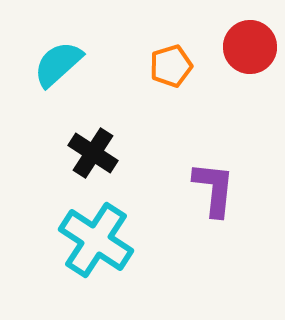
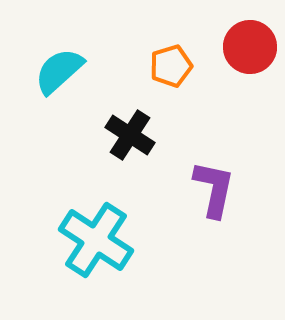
cyan semicircle: moved 1 px right, 7 px down
black cross: moved 37 px right, 18 px up
purple L-shape: rotated 6 degrees clockwise
